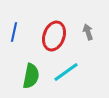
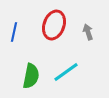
red ellipse: moved 11 px up
